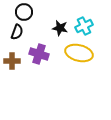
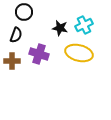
cyan cross: moved 1 px up
black semicircle: moved 1 px left, 3 px down
